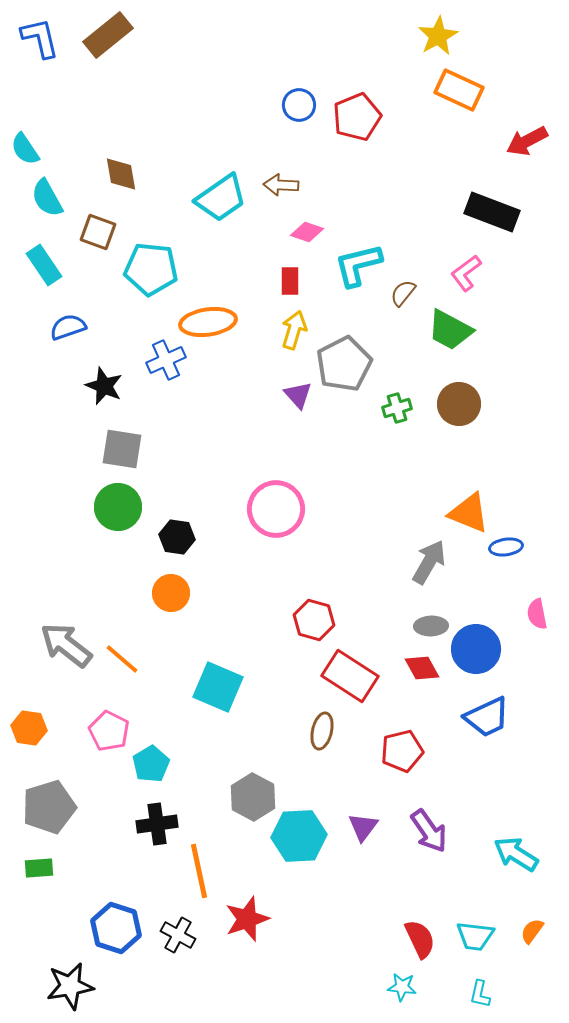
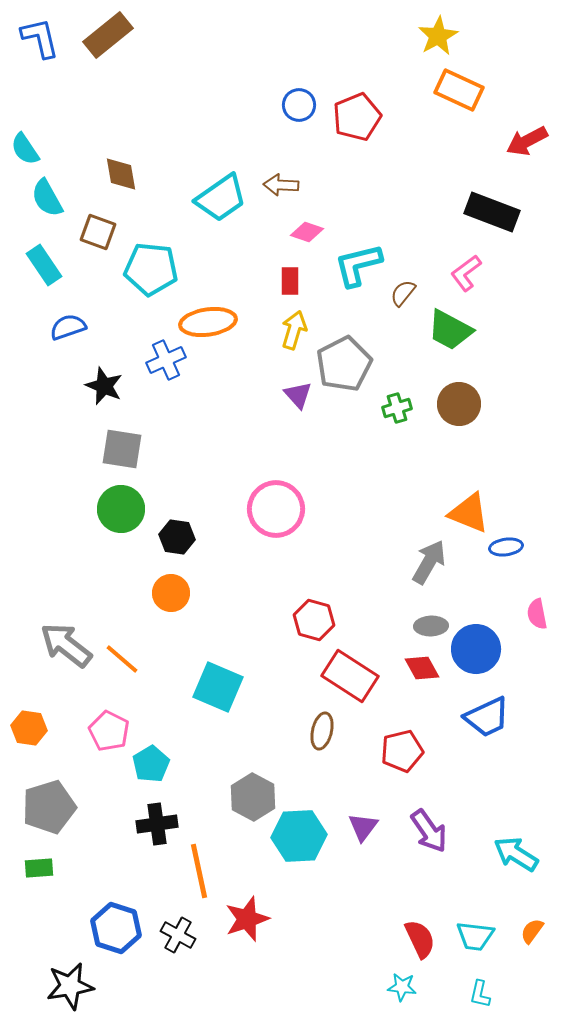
green circle at (118, 507): moved 3 px right, 2 px down
